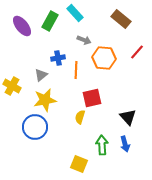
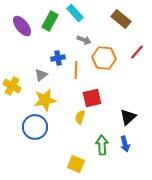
black triangle: rotated 30 degrees clockwise
yellow square: moved 3 px left
